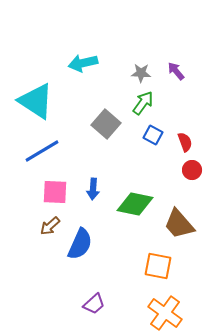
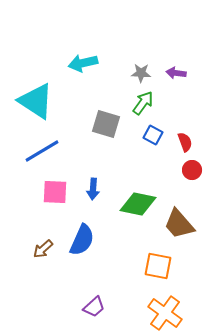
purple arrow: moved 2 px down; rotated 42 degrees counterclockwise
gray square: rotated 24 degrees counterclockwise
green diamond: moved 3 px right
brown arrow: moved 7 px left, 23 px down
blue semicircle: moved 2 px right, 4 px up
purple trapezoid: moved 3 px down
